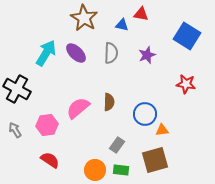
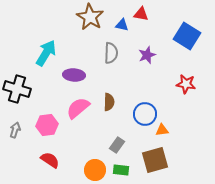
brown star: moved 6 px right, 1 px up
purple ellipse: moved 2 px left, 22 px down; rotated 40 degrees counterclockwise
black cross: rotated 12 degrees counterclockwise
gray arrow: rotated 49 degrees clockwise
